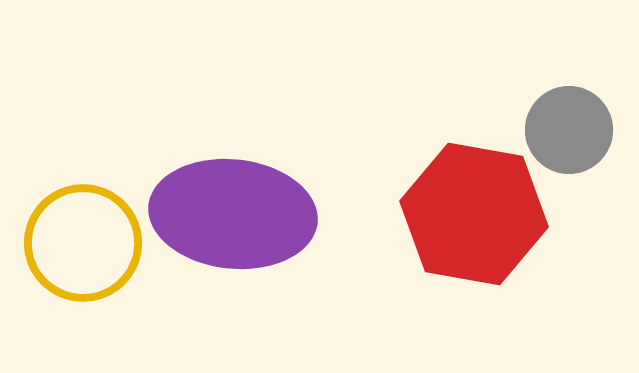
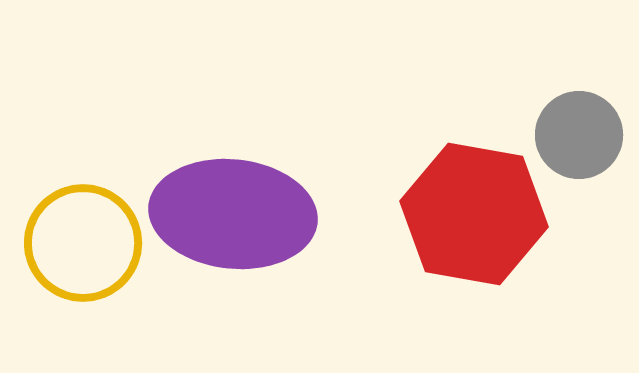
gray circle: moved 10 px right, 5 px down
